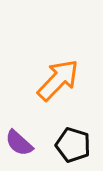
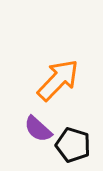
purple semicircle: moved 19 px right, 14 px up
